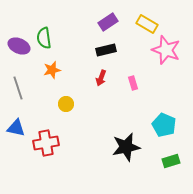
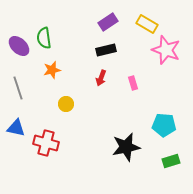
purple ellipse: rotated 20 degrees clockwise
cyan pentagon: rotated 20 degrees counterclockwise
red cross: rotated 25 degrees clockwise
